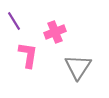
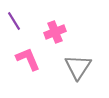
pink L-shape: moved 4 px down; rotated 32 degrees counterclockwise
